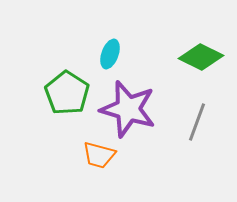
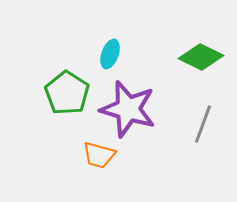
gray line: moved 6 px right, 2 px down
